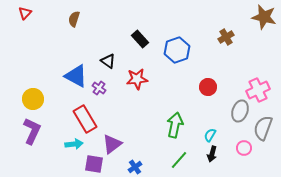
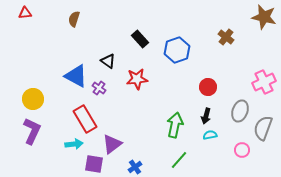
red triangle: rotated 40 degrees clockwise
brown cross: rotated 21 degrees counterclockwise
pink cross: moved 6 px right, 8 px up
cyan semicircle: rotated 48 degrees clockwise
pink circle: moved 2 px left, 2 px down
black arrow: moved 6 px left, 38 px up
